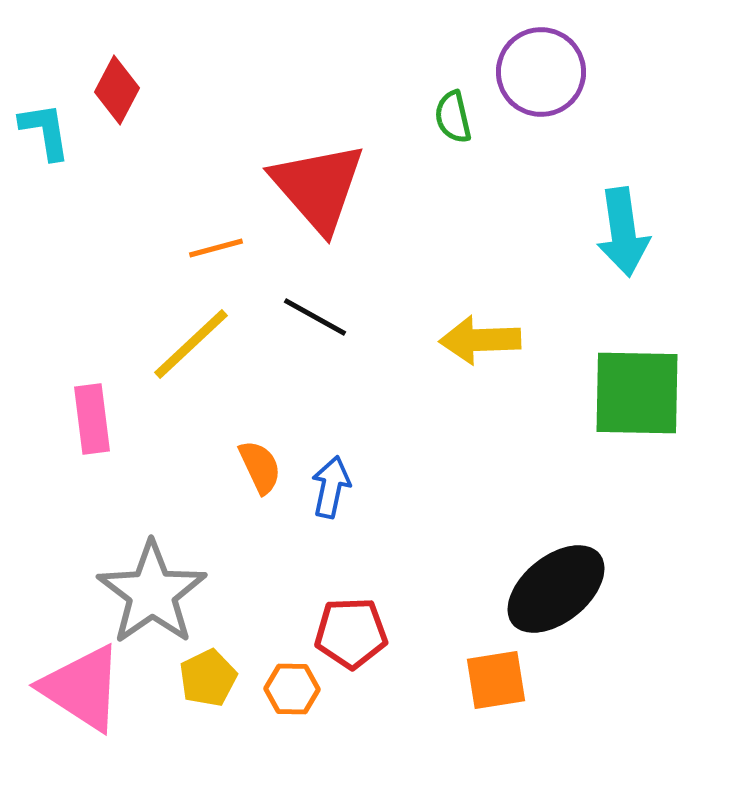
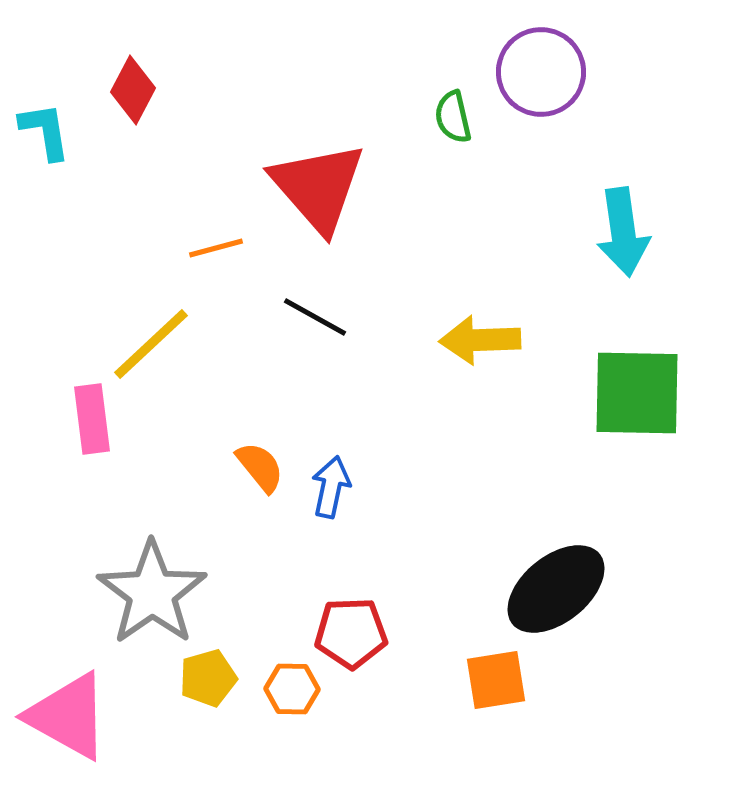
red diamond: moved 16 px right
yellow line: moved 40 px left
orange semicircle: rotated 14 degrees counterclockwise
yellow pentagon: rotated 10 degrees clockwise
pink triangle: moved 14 px left, 28 px down; rotated 4 degrees counterclockwise
